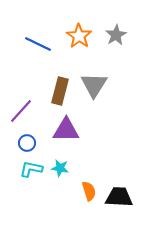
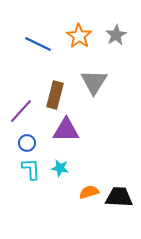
gray triangle: moved 3 px up
brown rectangle: moved 5 px left, 4 px down
cyan L-shape: rotated 75 degrees clockwise
orange semicircle: moved 1 px down; rotated 90 degrees counterclockwise
